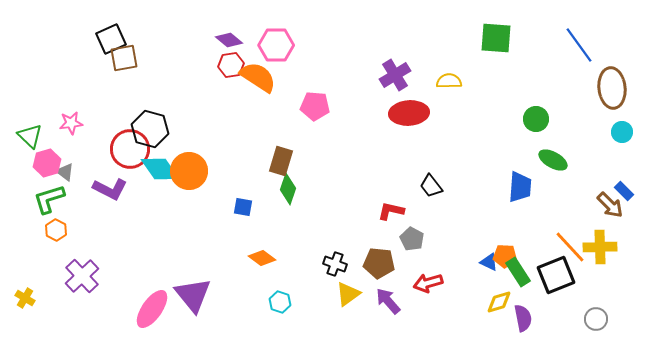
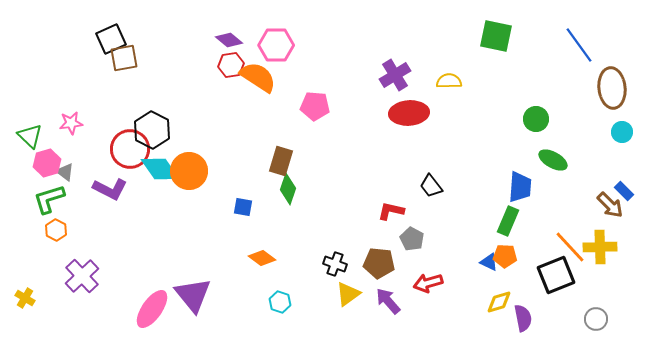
green square at (496, 38): moved 2 px up; rotated 8 degrees clockwise
black hexagon at (150, 129): moved 2 px right, 1 px down; rotated 12 degrees clockwise
green rectangle at (518, 272): moved 10 px left, 51 px up; rotated 56 degrees clockwise
